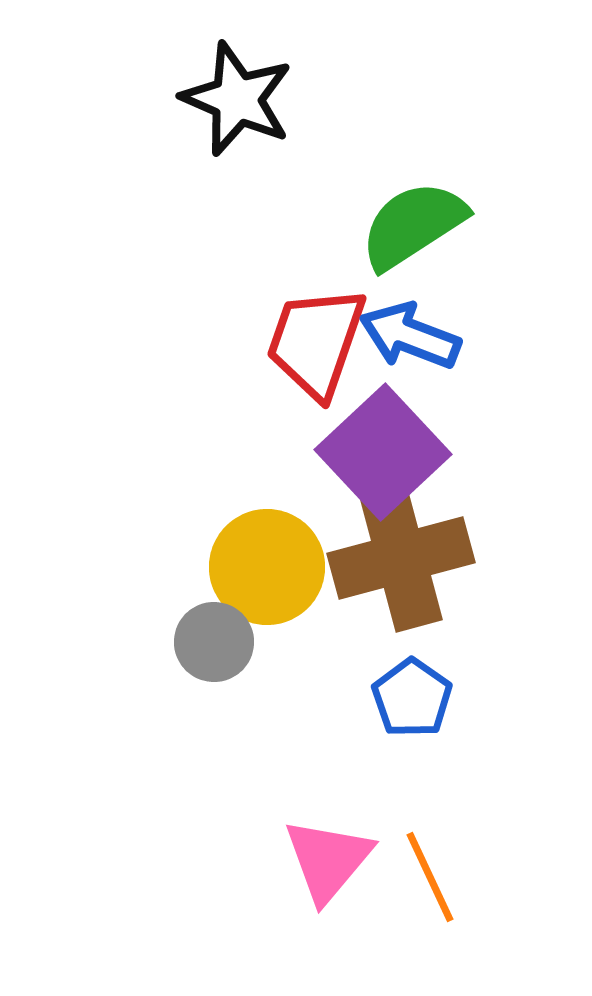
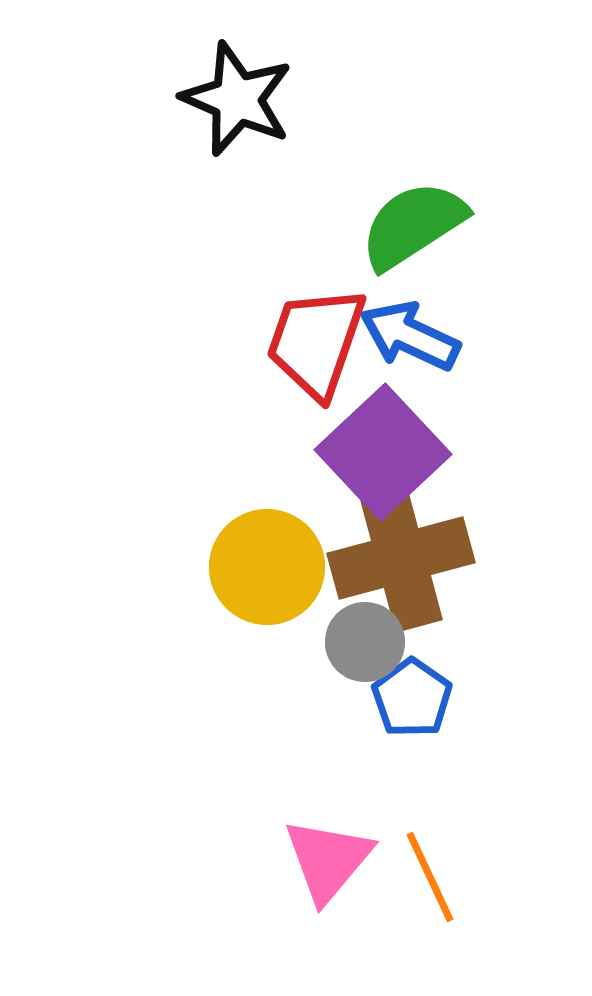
blue arrow: rotated 4 degrees clockwise
gray circle: moved 151 px right
